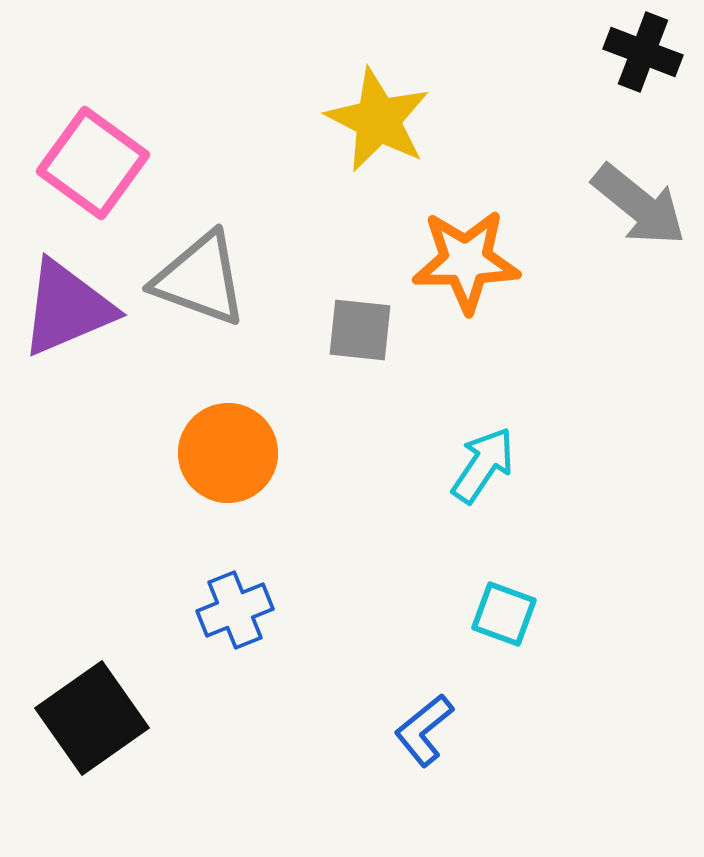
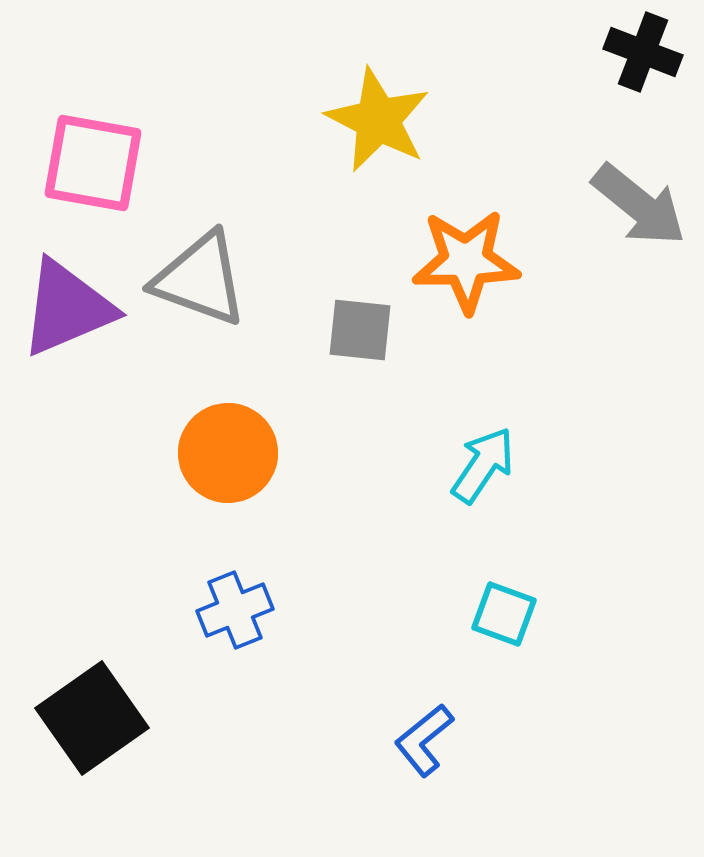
pink square: rotated 26 degrees counterclockwise
blue L-shape: moved 10 px down
